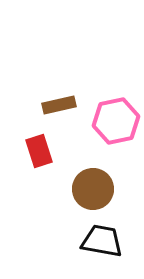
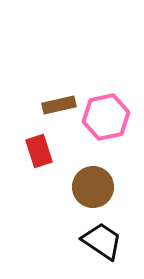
pink hexagon: moved 10 px left, 4 px up
brown circle: moved 2 px up
black trapezoid: rotated 24 degrees clockwise
